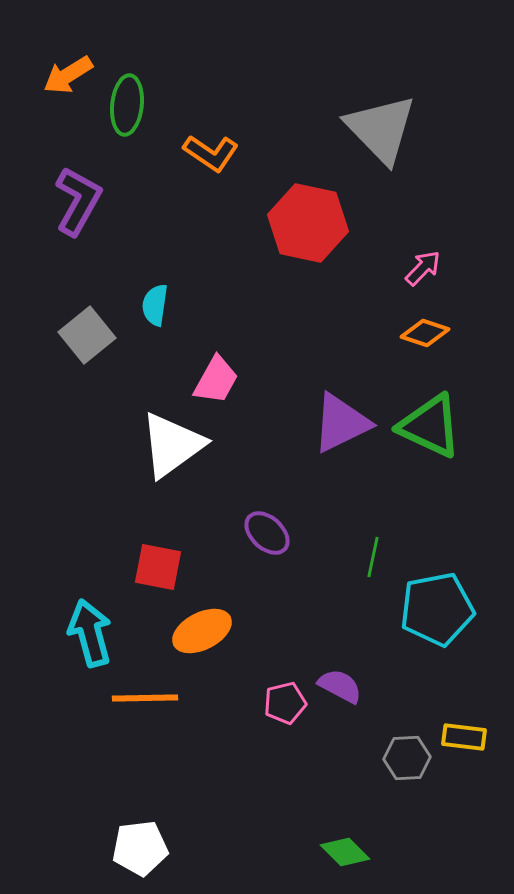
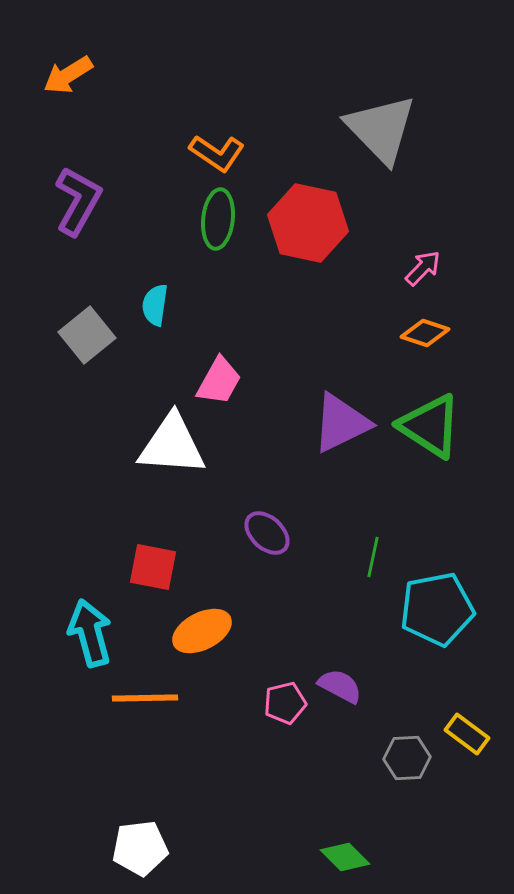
green ellipse: moved 91 px right, 114 px down
orange L-shape: moved 6 px right
pink trapezoid: moved 3 px right, 1 px down
green triangle: rotated 8 degrees clockwise
white triangle: rotated 40 degrees clockwise
red square: moved 5 px left
yellow rectangle: moved 3 px right, 3 px up; rotated 30 degrees clockwise
green diamond: moved 5 px down
